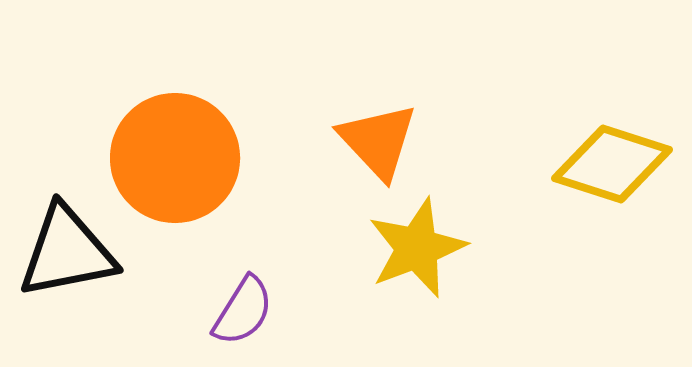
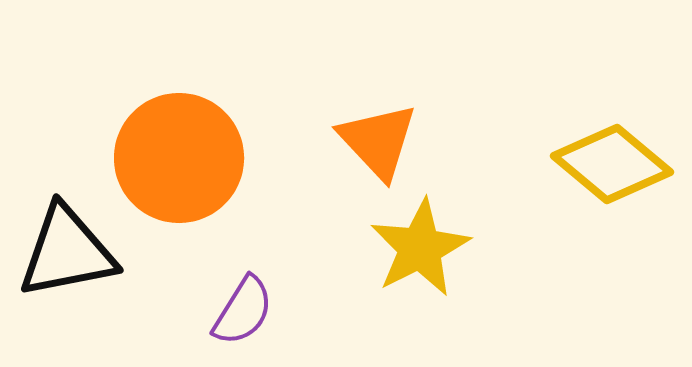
orange circle: moved 4 px right
yellow diamond: rotated 22 degrees clockwise
yellow star: moved 3 px right; rotated 6 degrees counterclockwise
